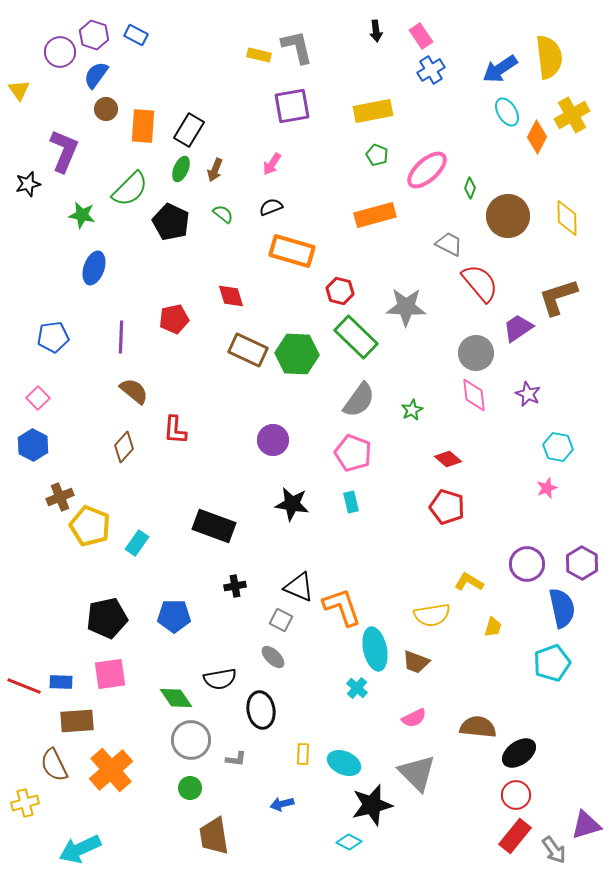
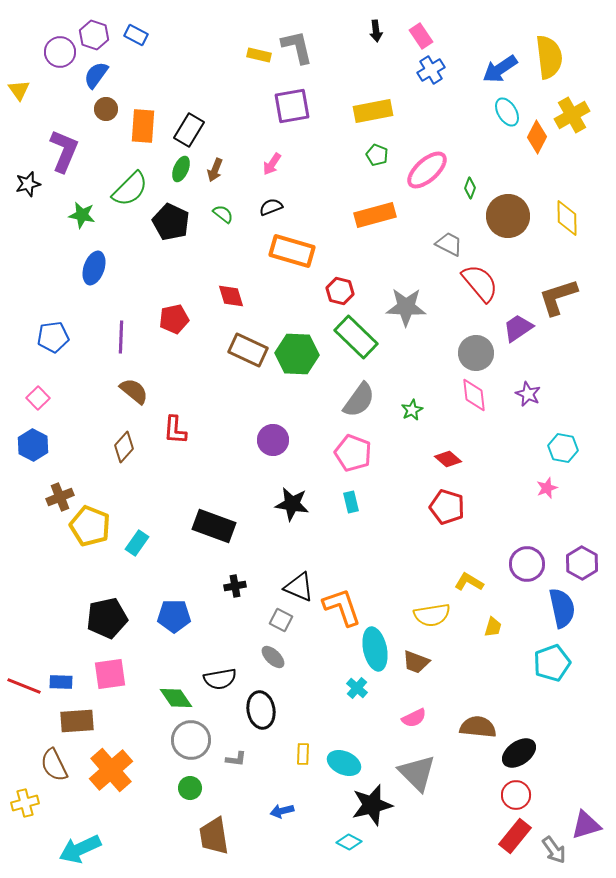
cyan hexagon at (558, 447): moved 5 px right, 1 px down
blue arrow at (282, 804): moved 7 px down
